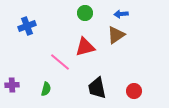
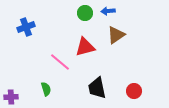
blue arrow: moved 13 px left, 3 px up
blue cross: moved 1 px left, 1 px down
purple cross: moved 1 px left, 12 px down
green semicircle: rotated 32 degrees counterclockwise
